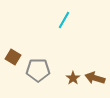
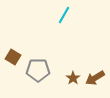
cyan line: moved 5 px up
brown arrow: rotated 48 degrees counterclockwise
